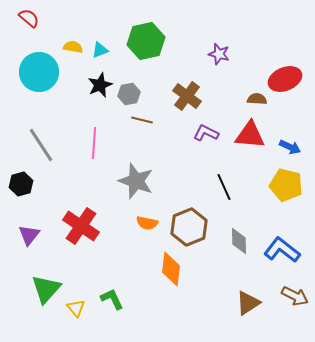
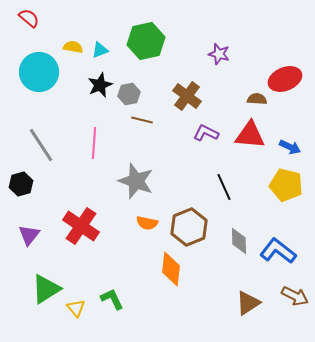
blue L-shape: moved 4 px left, 1 px down
green triangle: rotated 16 degrees clockwise
